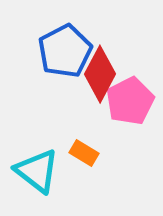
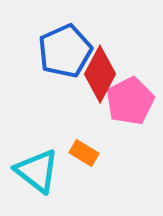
blue pentagon: rotated 4 degrees clockwise
